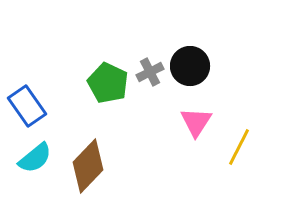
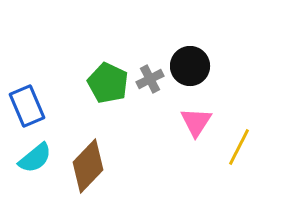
gray cross: moved 7 px down
blue rectangle: rotated 12 degrees clockwise
